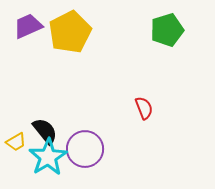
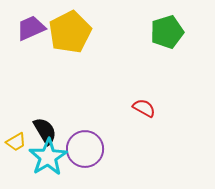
purple trapezoid: moved 3 px right, 2 px down
green pentagon: moved 2 px down
red semicircle: rotated 40 degrees counterclockwise
black semicircle: rotated 8 degrees clockwise
